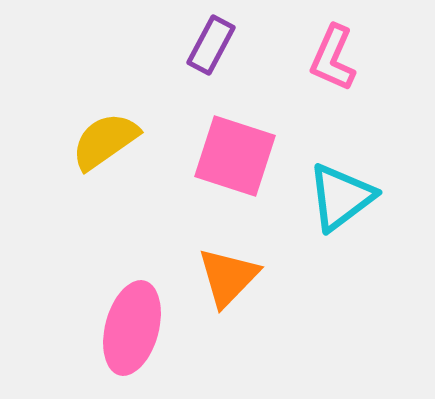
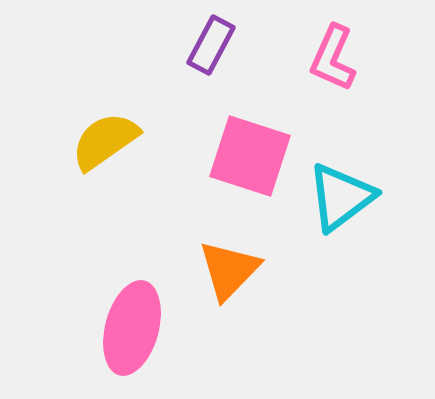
pink square: moved 15 px right
orange triangle: moved 1 px right, 7 px up
